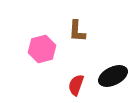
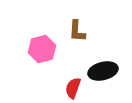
black ellipse: moved 10 px left, 5 px up; rotated 12 degrees clockwise
red semicircle: moved 3 px left, 3 px down
